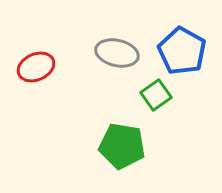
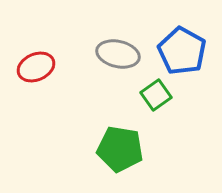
gray ellipse: moved 1 px right, 1 px down
green pentagon: moved 2 px left, 3 px down
